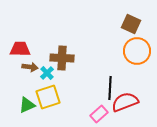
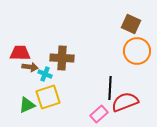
red trapezoid: moved 4 px down
cyan cross: moved 2 px left, 1 px down; rotated 24 degrees counterclockwise
